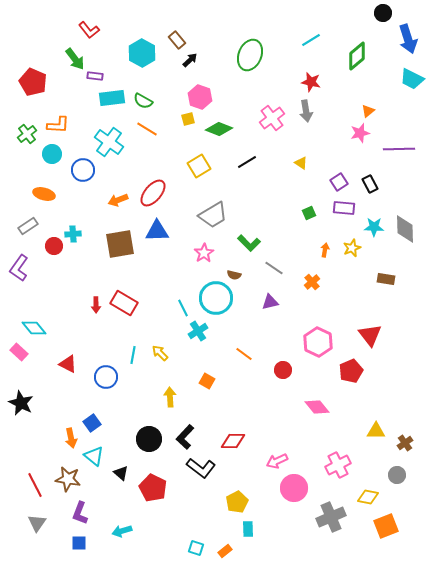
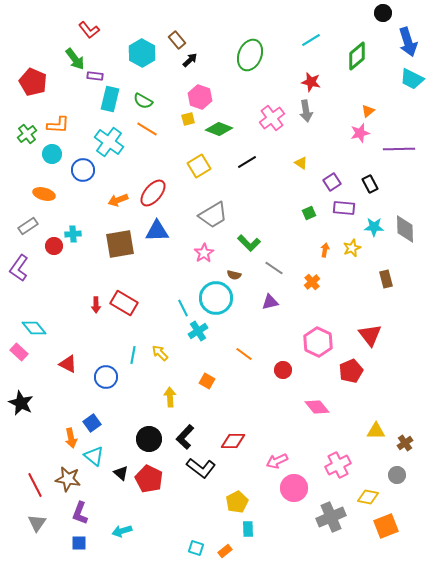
blue arrow at (408, 39): moved 3 px down
cyan rectangle at (112, 98): moved 2 px left, 1 px down; rotated 70 degrees counterclockwise
purple square at (339, 182): moved 7 px left
brown rectangle at (386, 279): rotated 66 degrees clockwise
red pentagon at (153, 488): moved 4 px left, 9 px up
